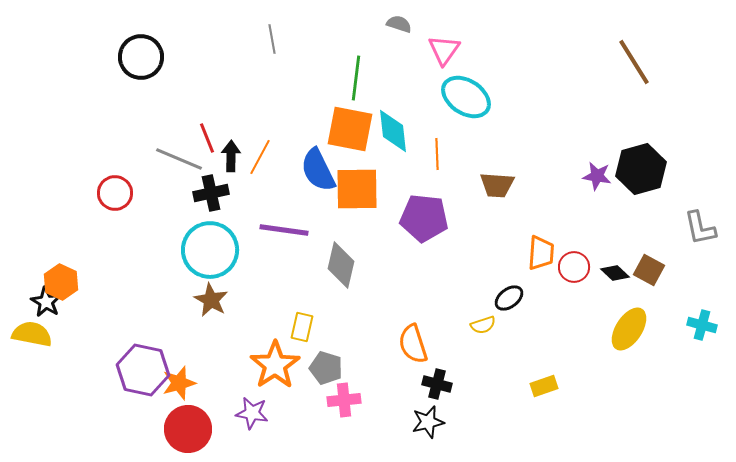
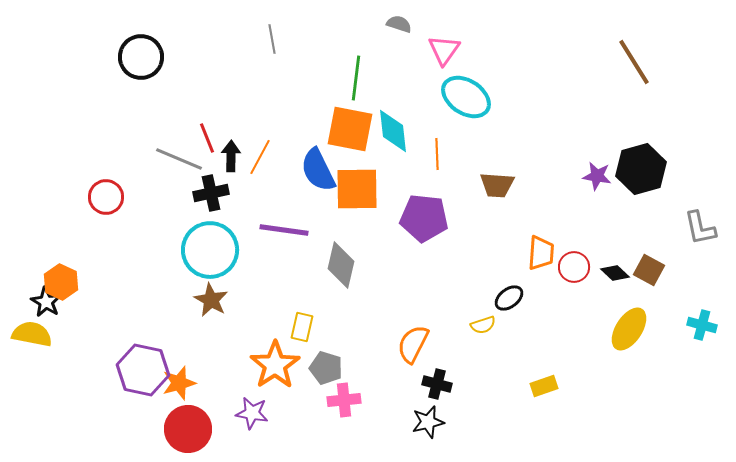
red circle at (115, 193): moved 9 px left, 4 px down
orange semicircle at (413, 344): rotated 45 degrees clockwise
